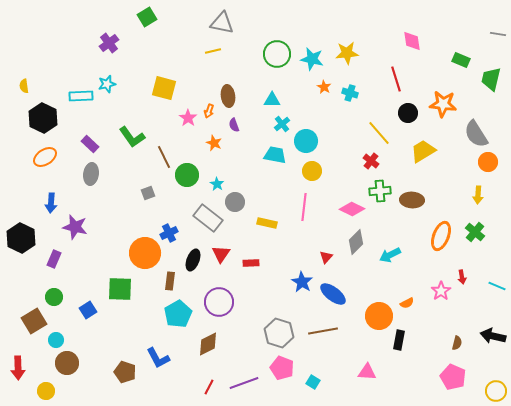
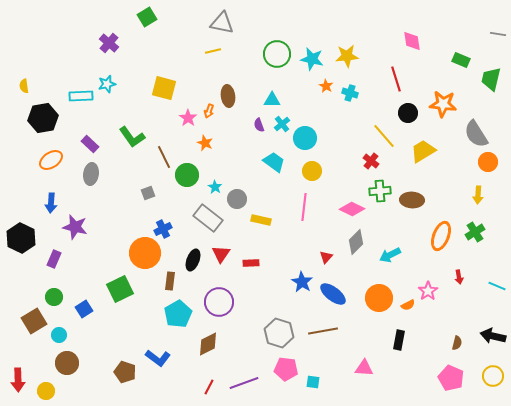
purple cross at (109, 43): rotated 12 degrees counterclockwise
yellow star at (347, 53): moved 3 px down
orange star at (324, 87): moved 2 px right, 1 px up
black hexagon at (43, 118): rotated 24 degrees clockwise
purple semicircle at (234, 125): moved 25 px right
yellow line at (379, 133): moved 5 px right, 3 px down
cyan circle at (306, 141): moved 1 px left, 3 px up
orange star at (214, 143): moved 9 px left
cyan trapezoid at (275, 155): moved 1 px left, 7 px down; rotated 25 degrees clockwise
orange ellipse at (45, 157): moved 6 px right, 3 px down
cyan star at (217, 184): moved 2 px left, 3 px down
gray circle at (235, 202): moved 2 px right, 3 px up
yellow rectangle at (267, 223): moved 6 px left, 3 px up
green cross at (475, 232): rotated 18 degrees clockwise
blue cross at (169, 233): moved 6 px left, 4 px up
red arrow at (462, 277): moved 3 px left
green square at (120, 289): rotated 28 degrees counterclockwise
pink star at (441, 291): moved 13 px left
orange semicircle at (407, 303): moved 1 px right, 2 px down
blue square at (88, 310): moved 4 px left, 1 px up
orange circle at (379, 316): moved 18 px up
cyan circle at (56, 340): moved 3 px right, 5 px up
blue L-shape at (158, 358): rotated 25 degrees counterclockwise
red arrow at (18, 368): moved 12 px down
pink pentagon at (282, 368): moved 4 px right, 1 px down; rotated 15 degrees counterclockwise
pink triangle at (367, 372): moved 3 px left, 4 px up
pink pentagon at (453, 377): moved 2 px left, 1 px down
cyan square at (313, 382): rotated 24 degrees counterclockwise
yellow circle at (496, 391): moved 3 px left, 15 px up
